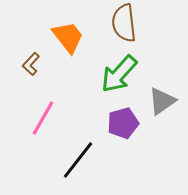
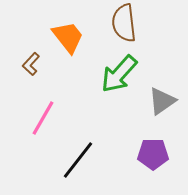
purple pentagon: moved 30 px right, 31 px down; rotated 16 degrees clockwise
